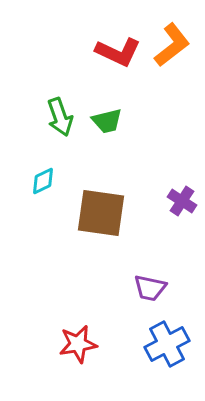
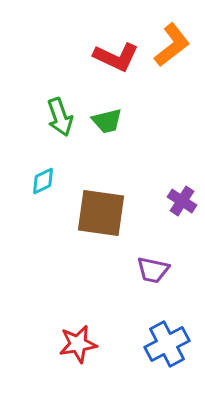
red L-shape: moved 2 px left, 5 px down
purple trapezoid: moved 3 px right, 18 px up
